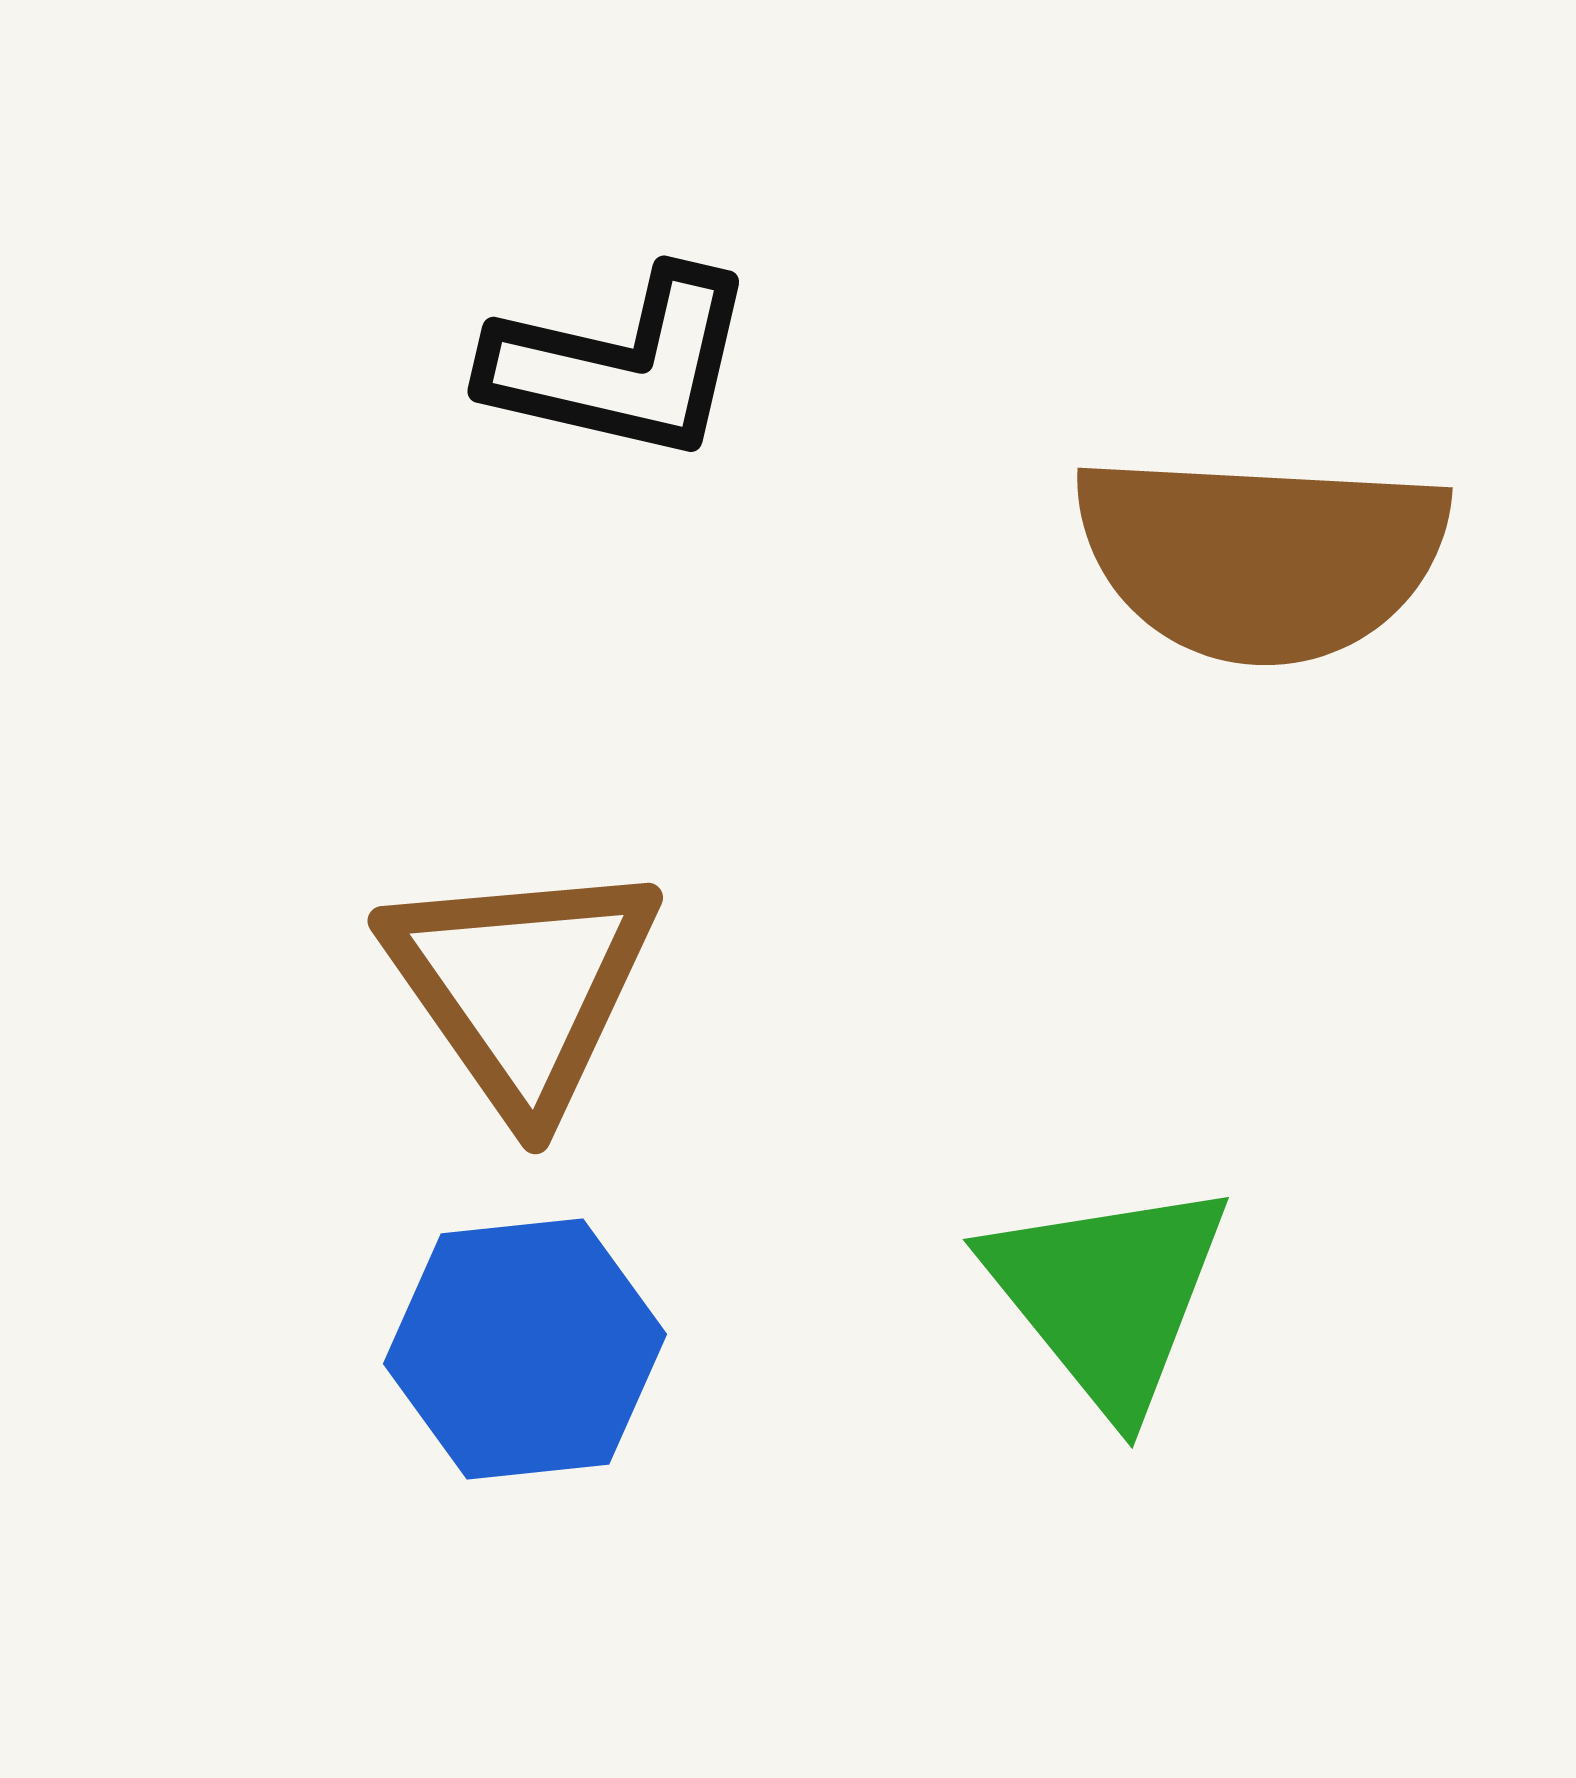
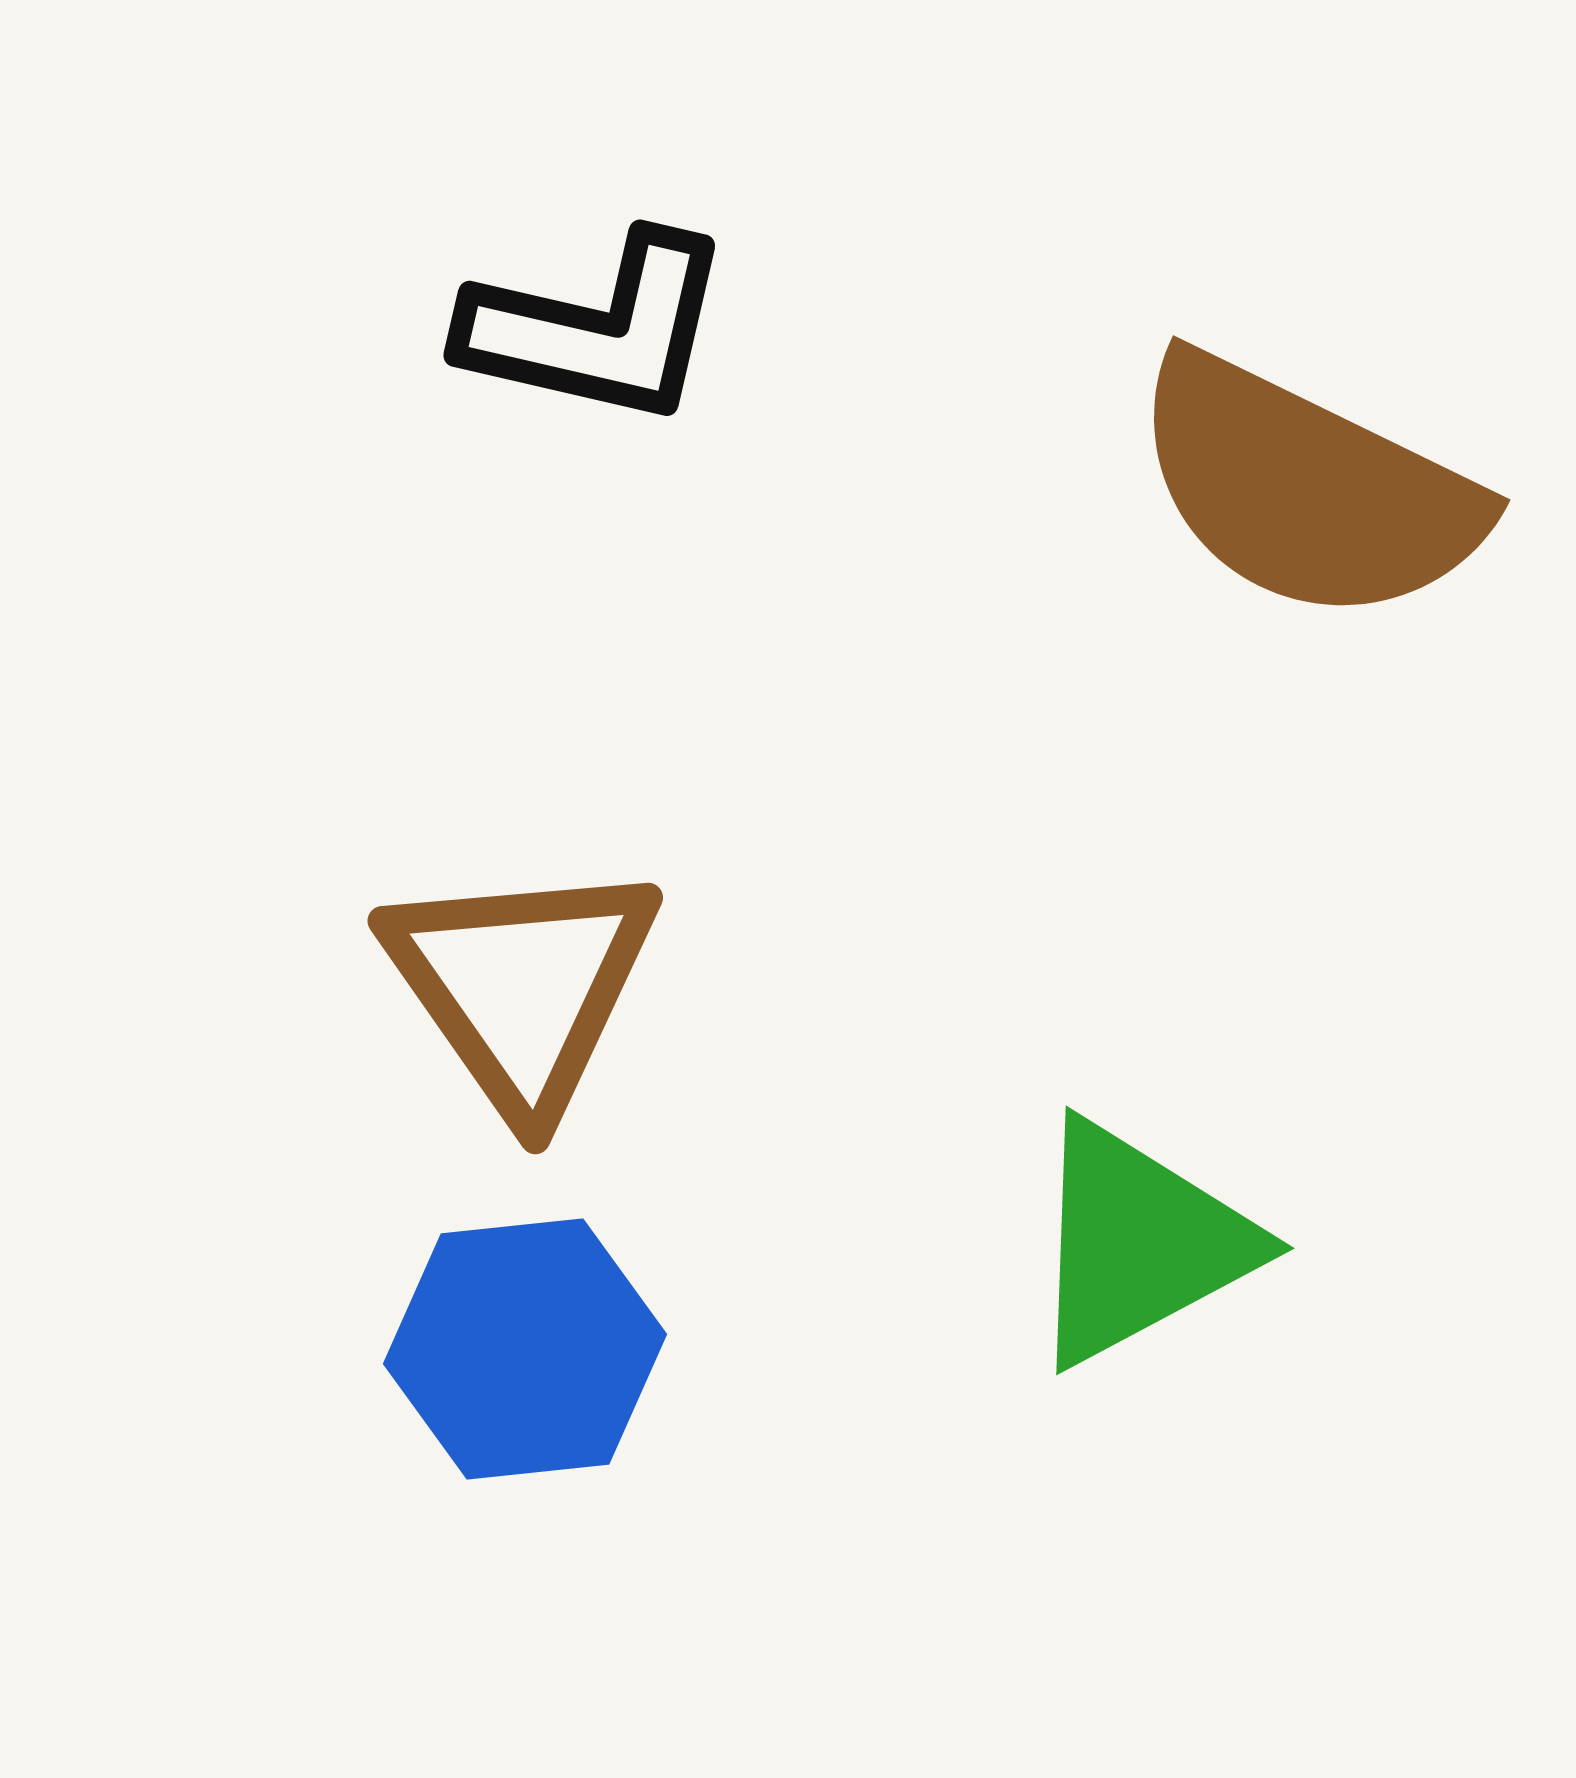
black L-shape: moved 24 px left, 36 px up
brown semicircle: moved 46 px right, 68 px up; rotated 23 degrees clockwise
green triangle: moved 31 px right, 52 px up; rotated 41 degrees clockwise
